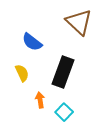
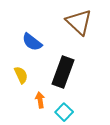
yellow semicircle: moved 1 px left, 2 px down
